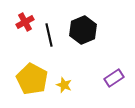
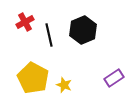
yellow pentagon: moved 1 px right, 1 px up
